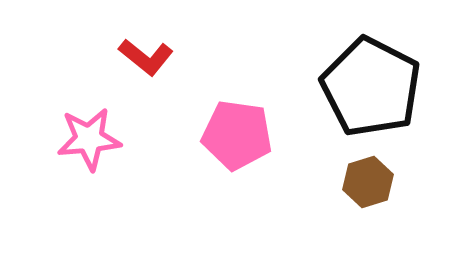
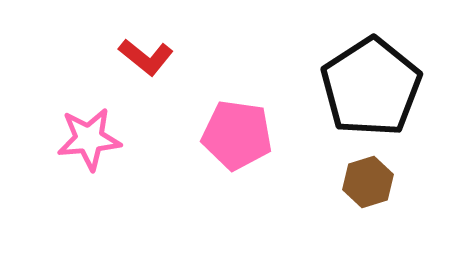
black pentagon: rotated 12 degrees clockwise
